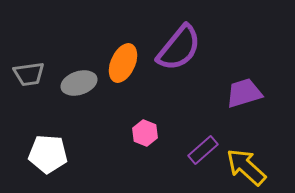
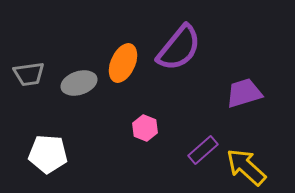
pink hexagon: moved 5 px up
